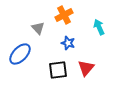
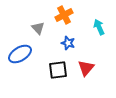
blue ellipse: rotated 15 degrees clockwise
